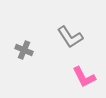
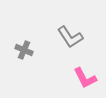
pink L-shape: moved 1 px right, 1 px down
